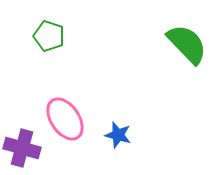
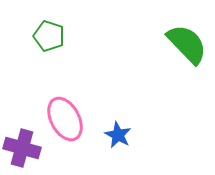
pink ellipse: rotated 6 degrees clockwise
blue star: rotated 12 degrees clockwise
